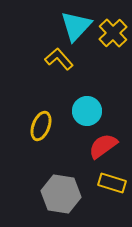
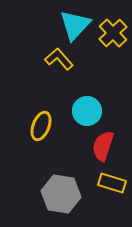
cyan triangle: moved 1 px left, 1 px up
red semicircle: rotated 36 degrees counterclockwise
